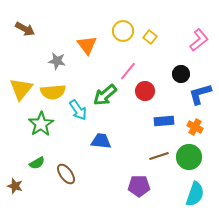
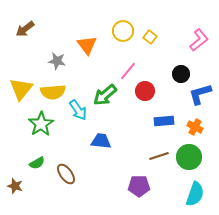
brown arrow: rotated 114 degrees clockwise
